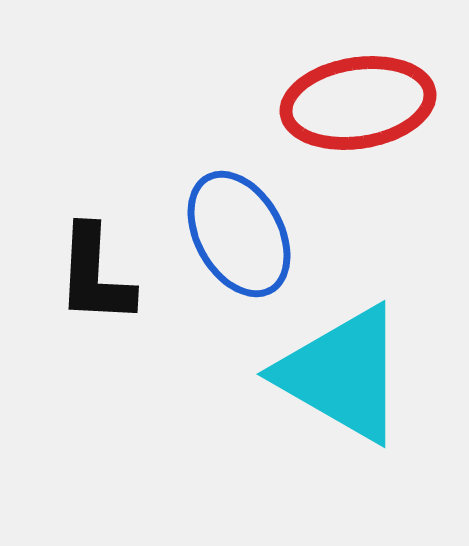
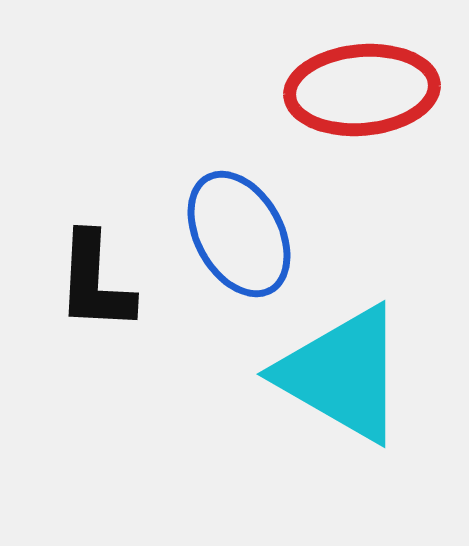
red ellipse: moved 4 px right, 13 px up; rotated 4 degrees clockwise
black L-shape: moved 7 px down
